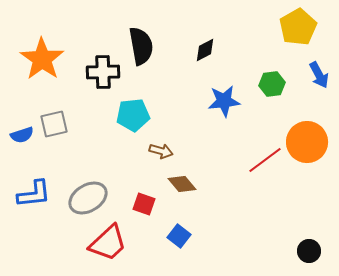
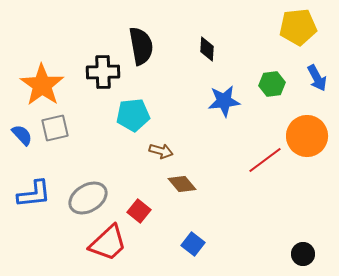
yellow pentagon: rotated 24 degrees clockwise
black diamond: moved 2 px right, 1 px up; rotated 60 degrees counterclockwise
orange star: moved 26 px down
blue arrow: moved 2 px left, 3 px down
gray square: moved 1 px right, 4 px down
blue semicircle: rotated 115 degrees counterclockwise
orange circle: moved 6 px up
red square: moved 5 px left, 7 px down; rotated 20 degrees clockwise
blue square: moved 14 px right, 8 px down
black circle: moved 6 px left, 3 px down
